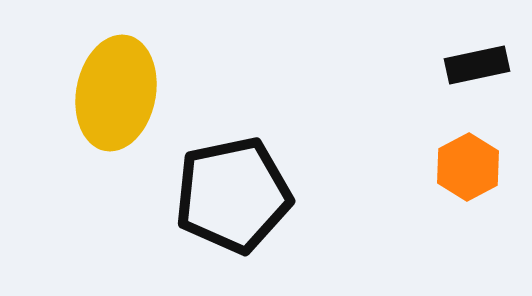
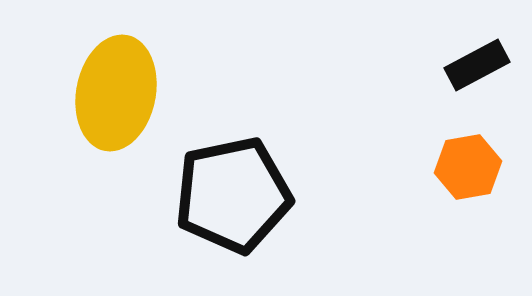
black rectangle: rotated 16 degrees counterclockwise
orange hexagon: rotated 18 degrees clockwise
